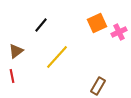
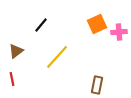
orange square: moved 1 px down
pink cross: rotated 21 degrees clockwise
red line: moved 3 px down
brown rectangle: moved 1 px left, 1 px up; rotated 18 degrees counterclockwise
